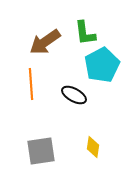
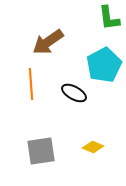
green L-shape: moved 24 px right, 15 px up
brown arrow: moved 3 px right
cyan pentagon: moved 2 px right
black ellipse: moved 2 px up
yellow diamond: rotated 75 degrees counterclockwise
